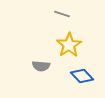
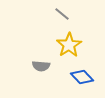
gray line: rotated 21 degrees clockwise
blue diamond: moved 1 px down
